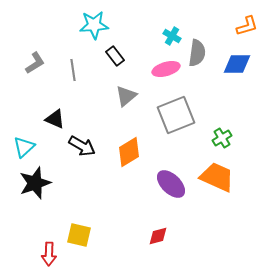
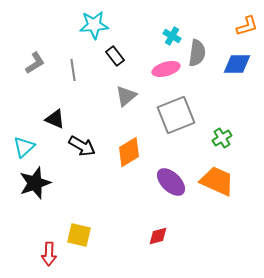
orange trapezoid: moved 4 px down
purple ellipse: moved 2 px up
